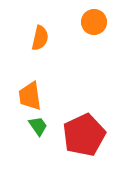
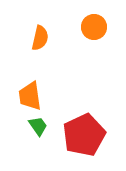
orange circle: moved 5 px down
